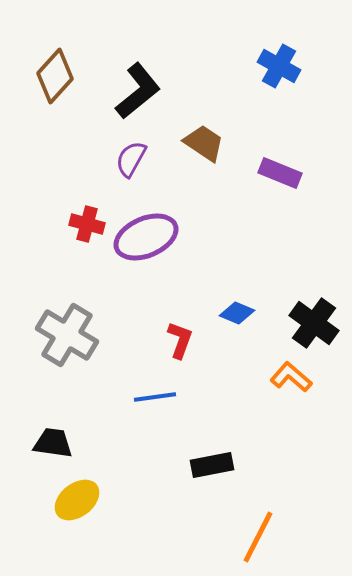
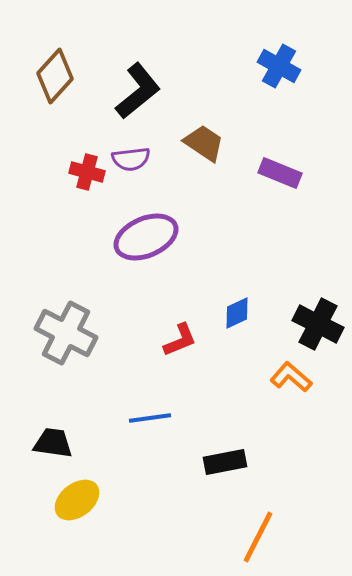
purple semicircle: rotated 126 degrees counterclockwise
red cross: moved 52 px up
blue diamond: rotated 48 degrees counterclockwise
black cross: moved 4 px right, 1 px down; rotated 9 degrees counterclockwise
gray cross: moved 1 px left, 2 px up; rotated 4 degrees counterclockwise
red L-shape: rotated 48 degrees clockwise
blue line: moved 5 px left, 21 px down
black rectangle: moved 13 px right, 3 px up
